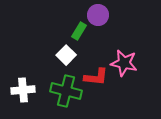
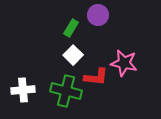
green rectangle: moved 8 px left, 3 px up
white square: moved 7 px right
